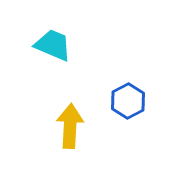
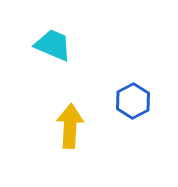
blue hexagon: moved 5 px right
